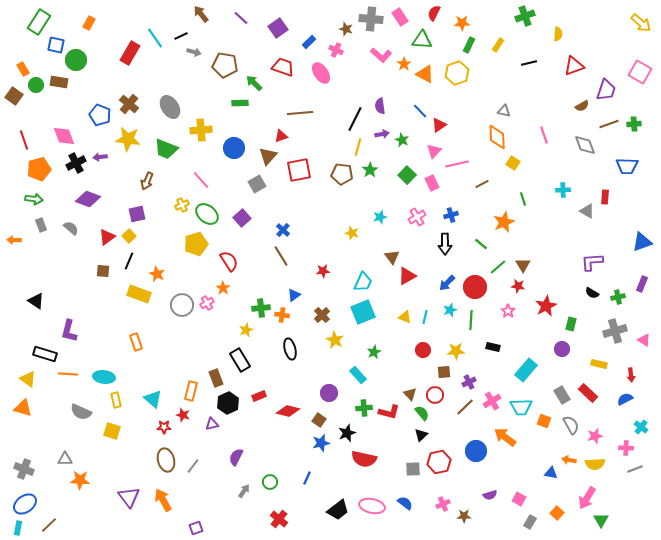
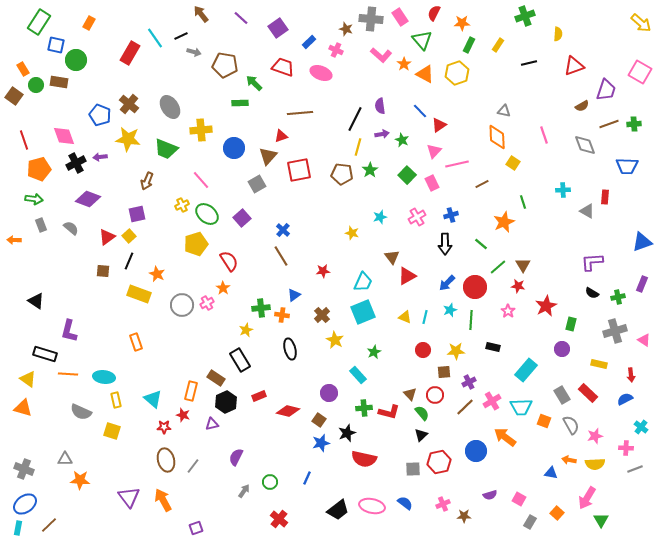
green triangle at (422, 40): rotated 45 degrees clockwise
pink ellipse at (321, 73): rotated 35 degrees counterclockwise
green line at (523, 199): moved 3 px down
brown rectangle at (216, 378): rotated 36 degrees counterclockwise
black hexagon at (228, 403): moved 2 px left, 1 px up
